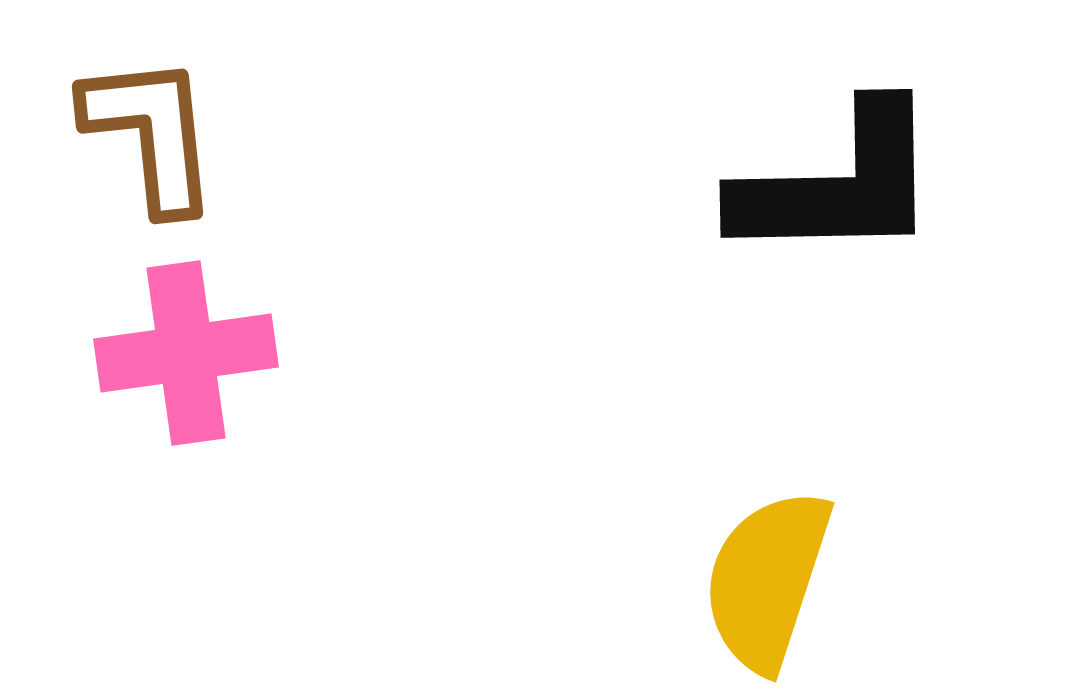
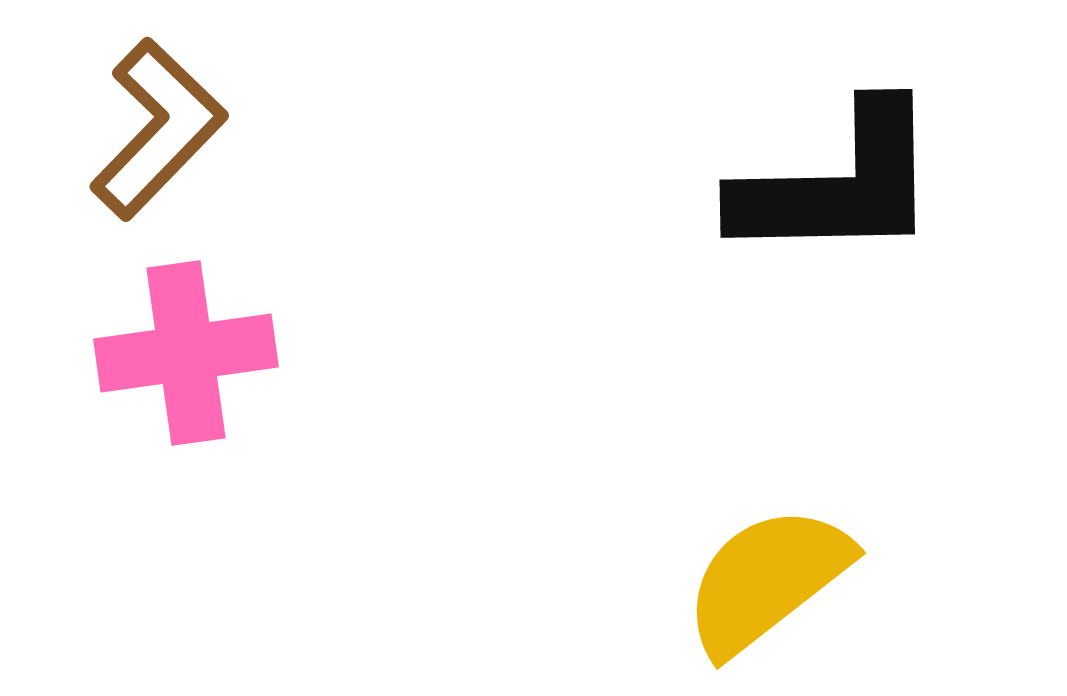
brown L-shape: moved 7 px right, 4 px up; rotated 50 degrees clockwise
yellow semicircle: rotated 34 degrees clockwise
